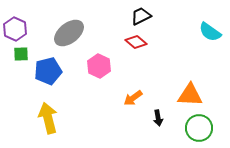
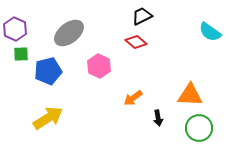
black trapezoid: moved 1 px right
yellow arrow: rotated 72 degrees clockwise
